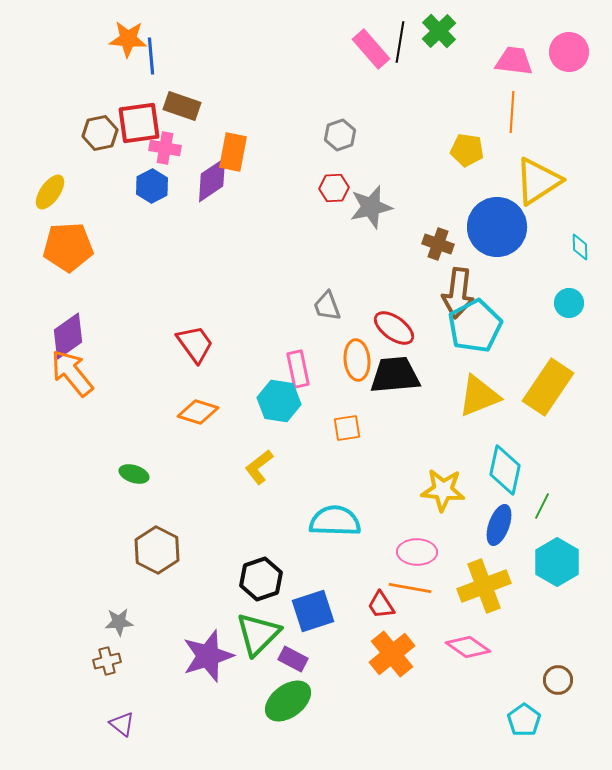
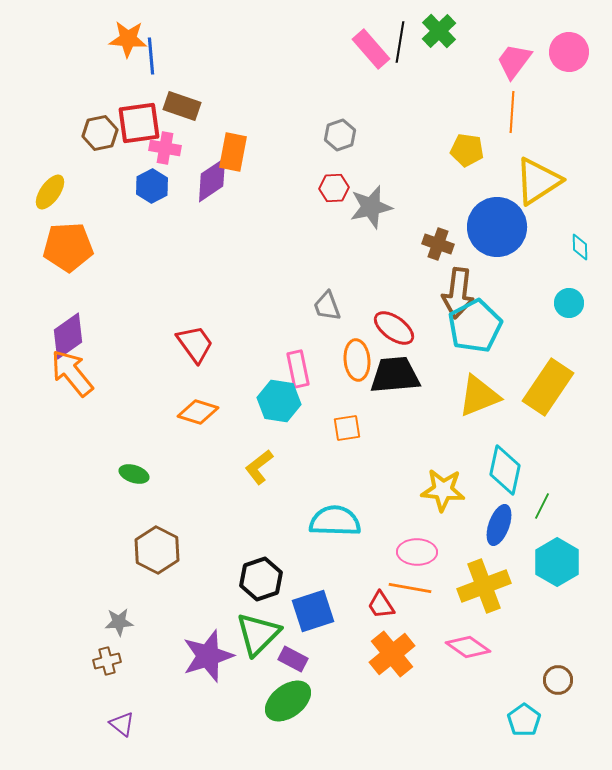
pink trapezoid at (514, 61): rotated 60 degrees counterclockwise
